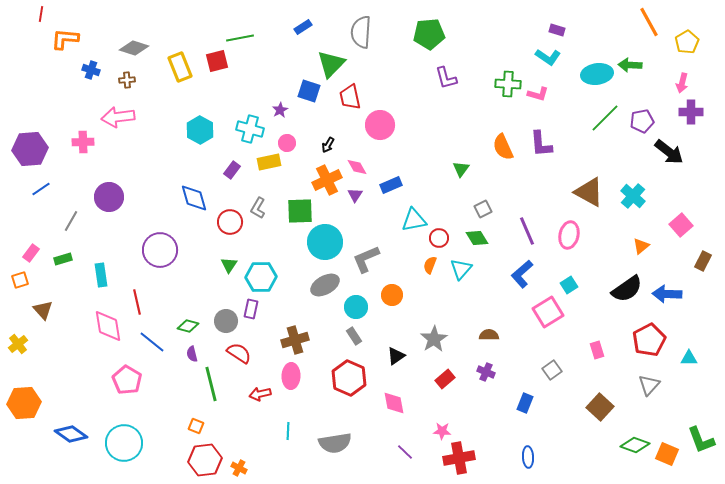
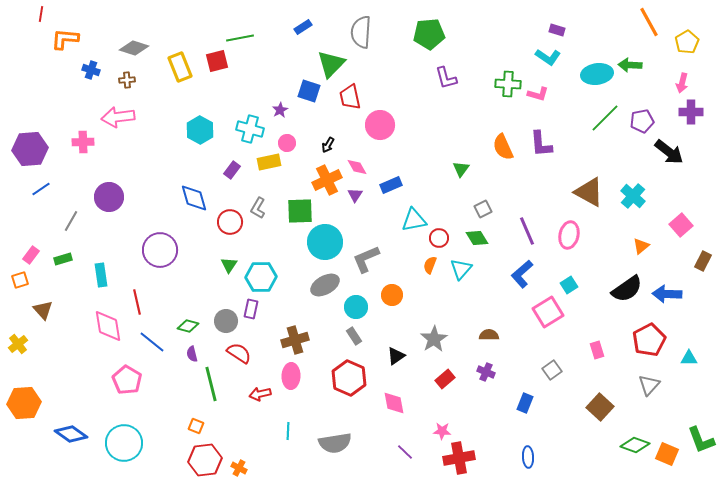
pink rectangle at (31, 253): moved 2 px down
